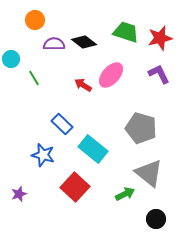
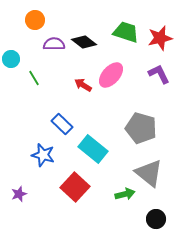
green arrow: rotated 12 degrees clockwise
